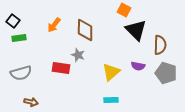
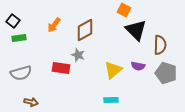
brown diamond: rotated 60 degrees clockwise
yellow triangle: moved 2 px right, 2 px up
